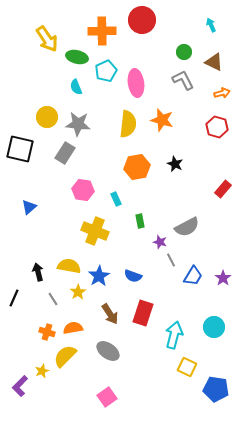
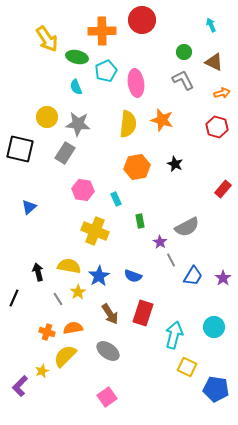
purple star at (160, 242): rotated 16 degrees clockwise
gray line at (53, 299): moved 5 px right
